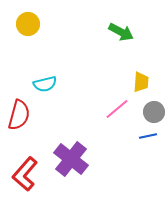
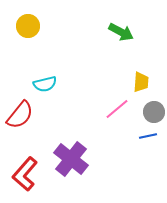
yellow circle: moved 2 px down
red semicircle: moved 1 px right; rotated 24 degrees clockwise
